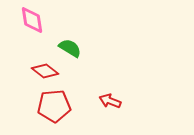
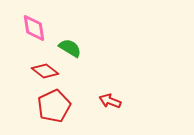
pink diamond: moved 2 px right, 8 px down
red pentagon: rotated 20 degrees counterclockwise
